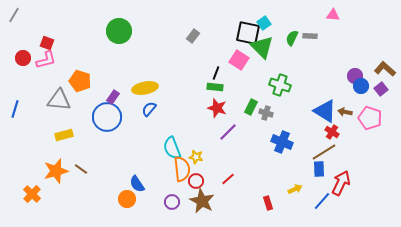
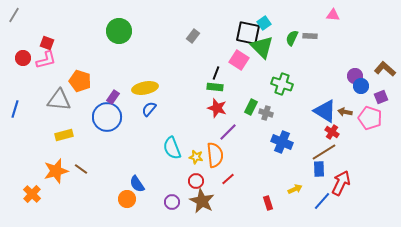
green cross at (280, 85): moved 2 px right, 1 px up
purple square at (381, 89): moved 8 px down; rotated 16 degrees clockwise
orange semicircle at (182, 169): moved 33 px right, 14 px up
